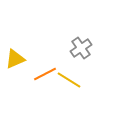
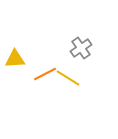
yellow triangle: rotated 20 degrees clockwise
yellow line: moved 1 px left, 2 px up
